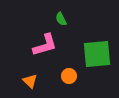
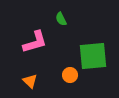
pink L-shape: moved 10 px left, 3 px up
green square: moved 4 px left, 2 px down
orange circle: moved 1 px right, 1 px up
